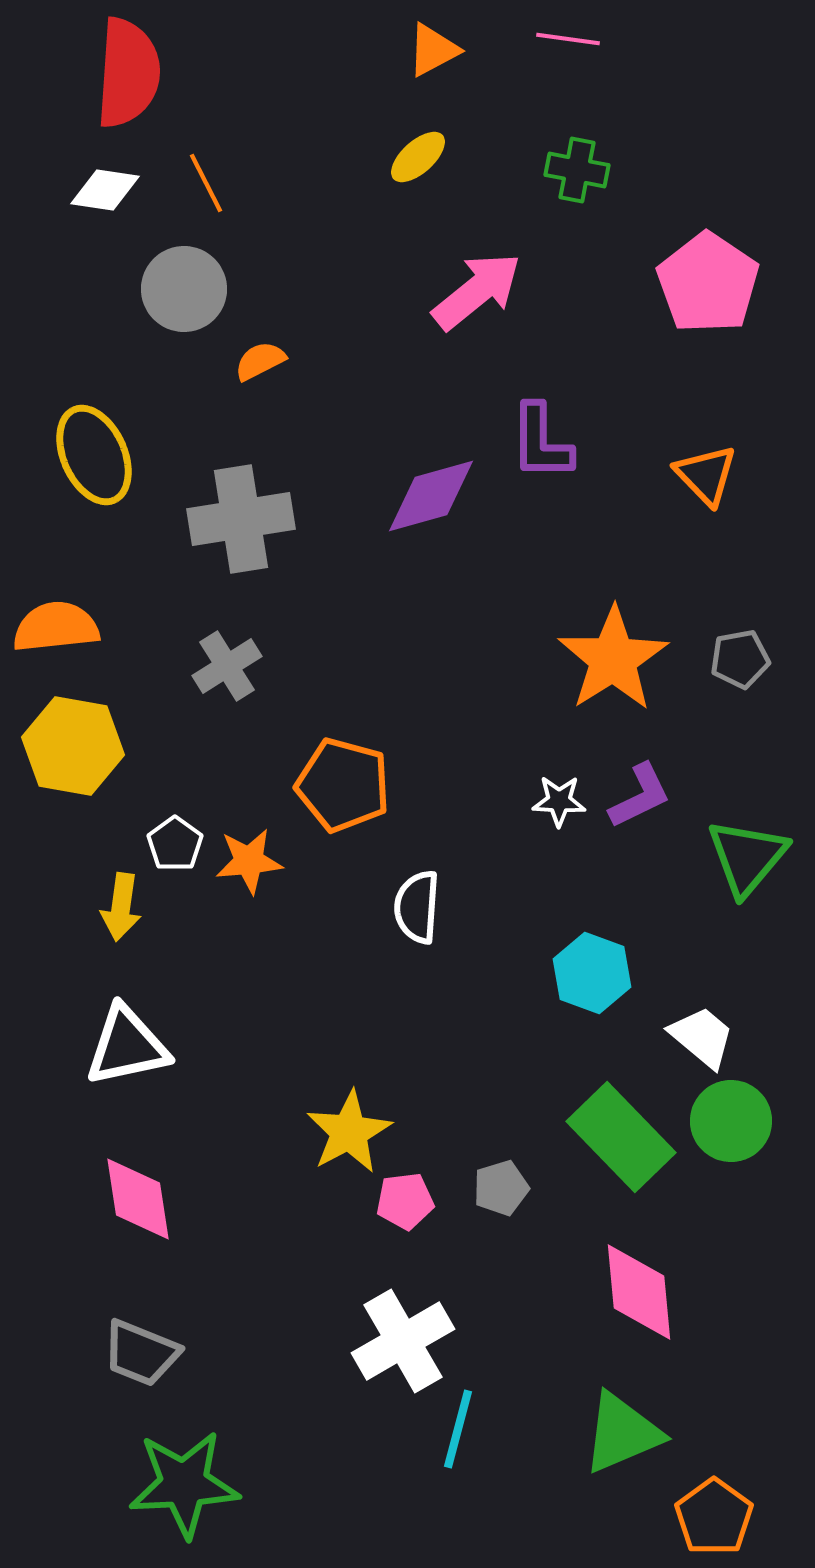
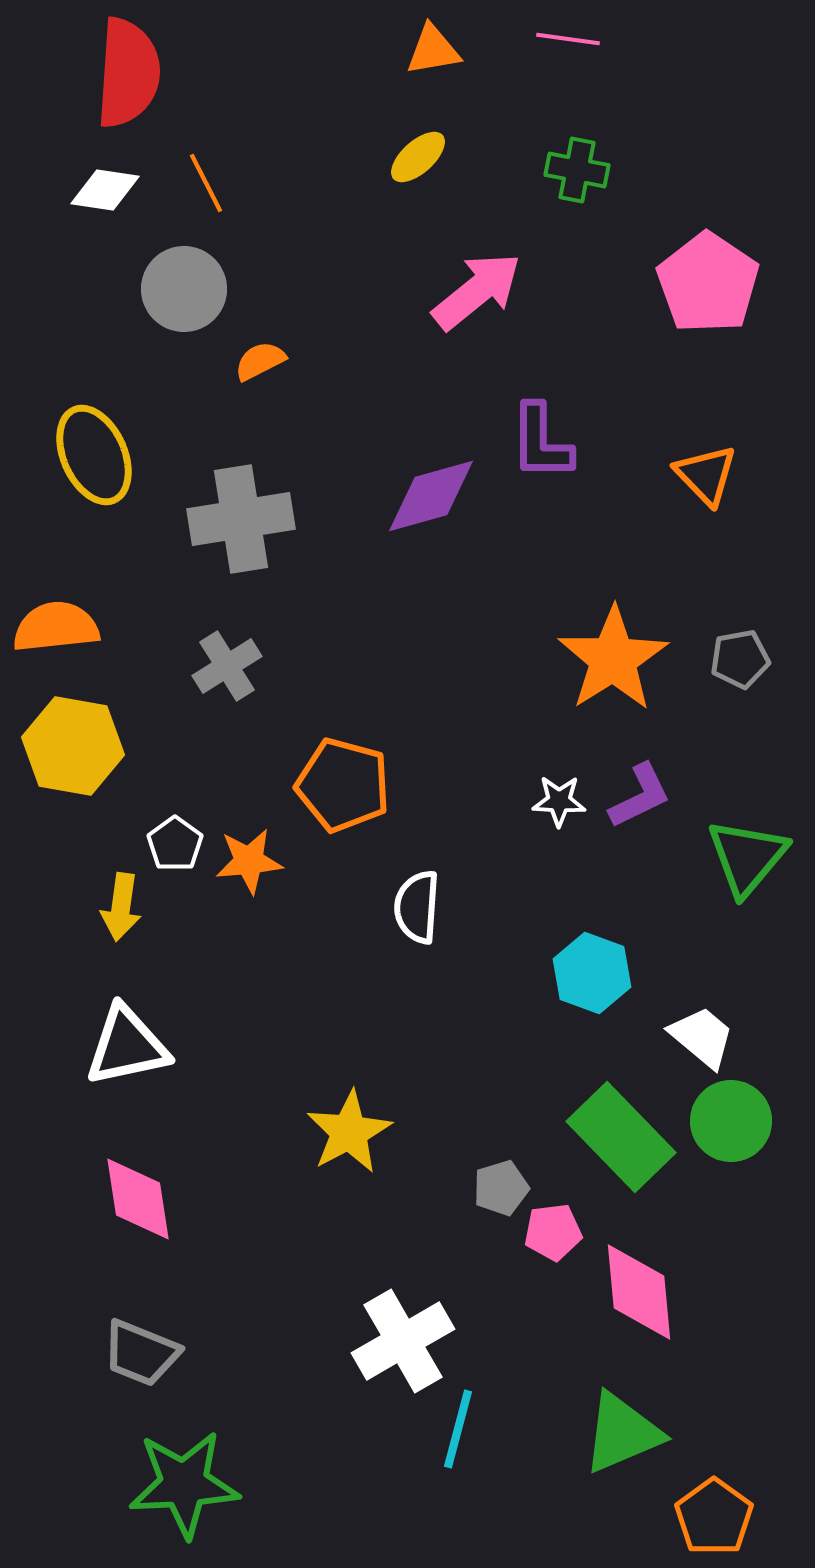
orange triangle at (433, 50): rotated 18 degrees clockwise
pink pentagon at (405, 1201): moved 148 px right, 31 px down
